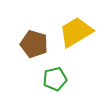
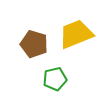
yellow trapezoid: moved 2 px down; rotated 9 degrees clockwise
